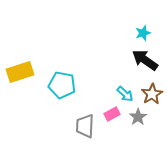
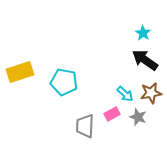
cyan star: rotated 21 degrees counterclockwise
cyan pentagon: moved 2 px right, 3 px up
brown star: moved 1 px left, 1 px up; rotated 20 degrees clockwise
gray star: rotated 18 degrees counterclockwise
